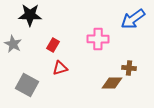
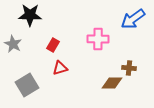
gray square: rotated 30 degrees clockwise
